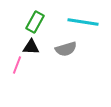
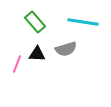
green rectangle: rotated 70 degrees counterclockwise
black triangle: moved 6 px right, 7 px down
pink line: moved 1 px up
